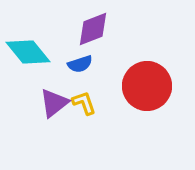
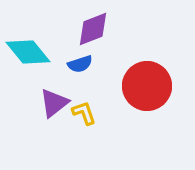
yellow L-shape: moved 10 px down
